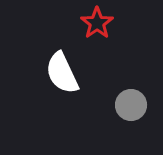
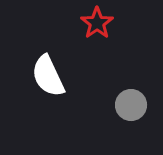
white semicircle: moved 14 px left, 3 px down
